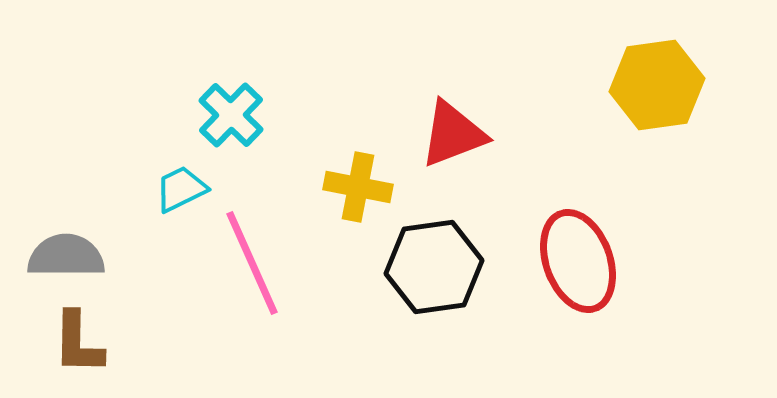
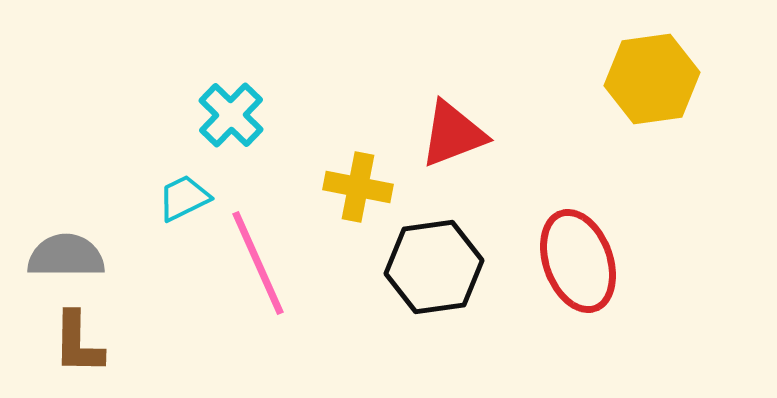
yellow hexagon: moved 5 px left, 6 px up
cyan trapezoid: moved 3 px right, 9 px down
pink line: moved 6 px right
